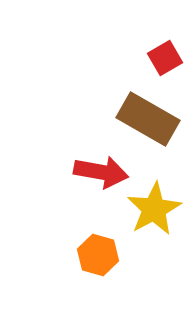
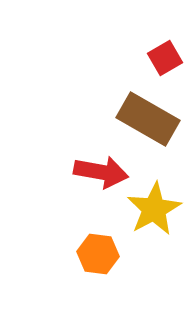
orange hexagon: moved 1 px up; rotated 9 degrees counterclockwise
